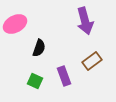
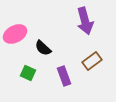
pink ellipse: moved 10 px down
black semicircle: moved 4 px right; rotated 114 degrees clockwise
green square: moved 7 px left, 8 px up
